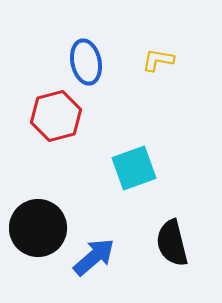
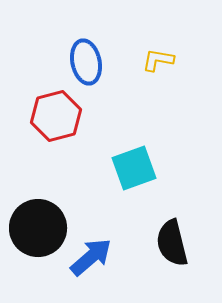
blue arrow: moved 3 px left
